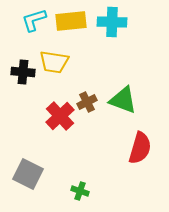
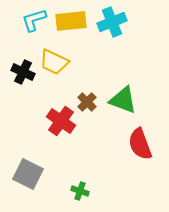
cyan cross: rotated 24 degrees counterclockwise
yellow trapezoid: rotated 16 degrees clockwise
black cross: rotated 20 degrees clockwise
brown cross: rotated 18 degrees counterclockwise
red cross: moved 1 px right, 5 px down; rotated 12 degrees counterclockwise
red semicircle: moved 4 px up; rotated 144 degrees clockwise
